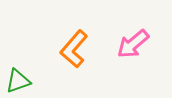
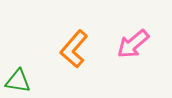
green triangle: rotated 28 degrees clockwise
